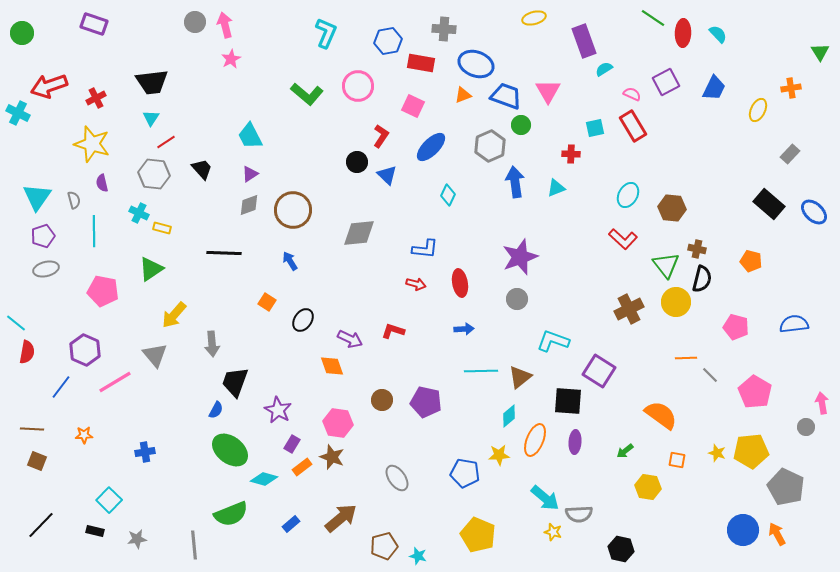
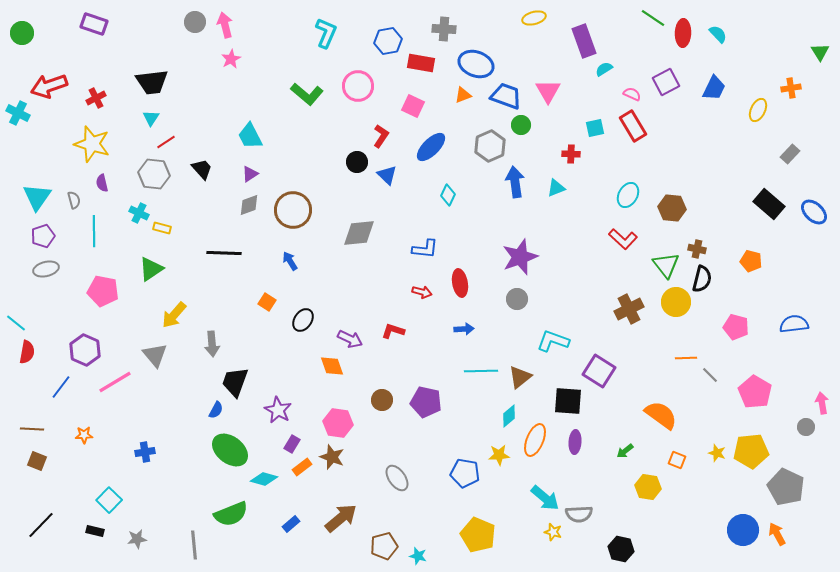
red arrow at (416, 284): moved 6 px right, 8 px down
orange square at (677, 460): rotated 12 degrees clockwise
